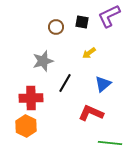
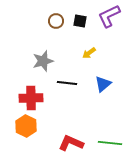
black square: moved 2 px left, 1 px up
brown circle: moved 6 px up
black line: moved 2 px right; rotated 66 degrees clockwise
red L-shape: moved 20 px left, 30 px down
